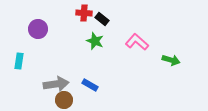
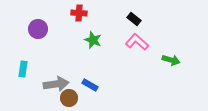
red cross: moved 5 px left
black rectangle: moved 32 px right
green star: moved 2 px left, 1 px up
cyan rectangle: moved 4 px right, 8 px down
brown circle: moved 5 px right, 2 px up
